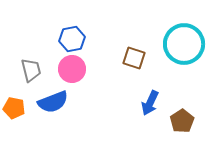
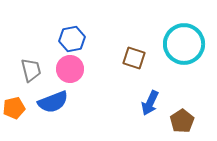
pink circle: moved 2 px left
orange pentagon: rotated 25 degrees counterclockwise
